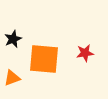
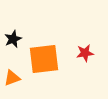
orange square: rotated 12 degrees counterclockwise
